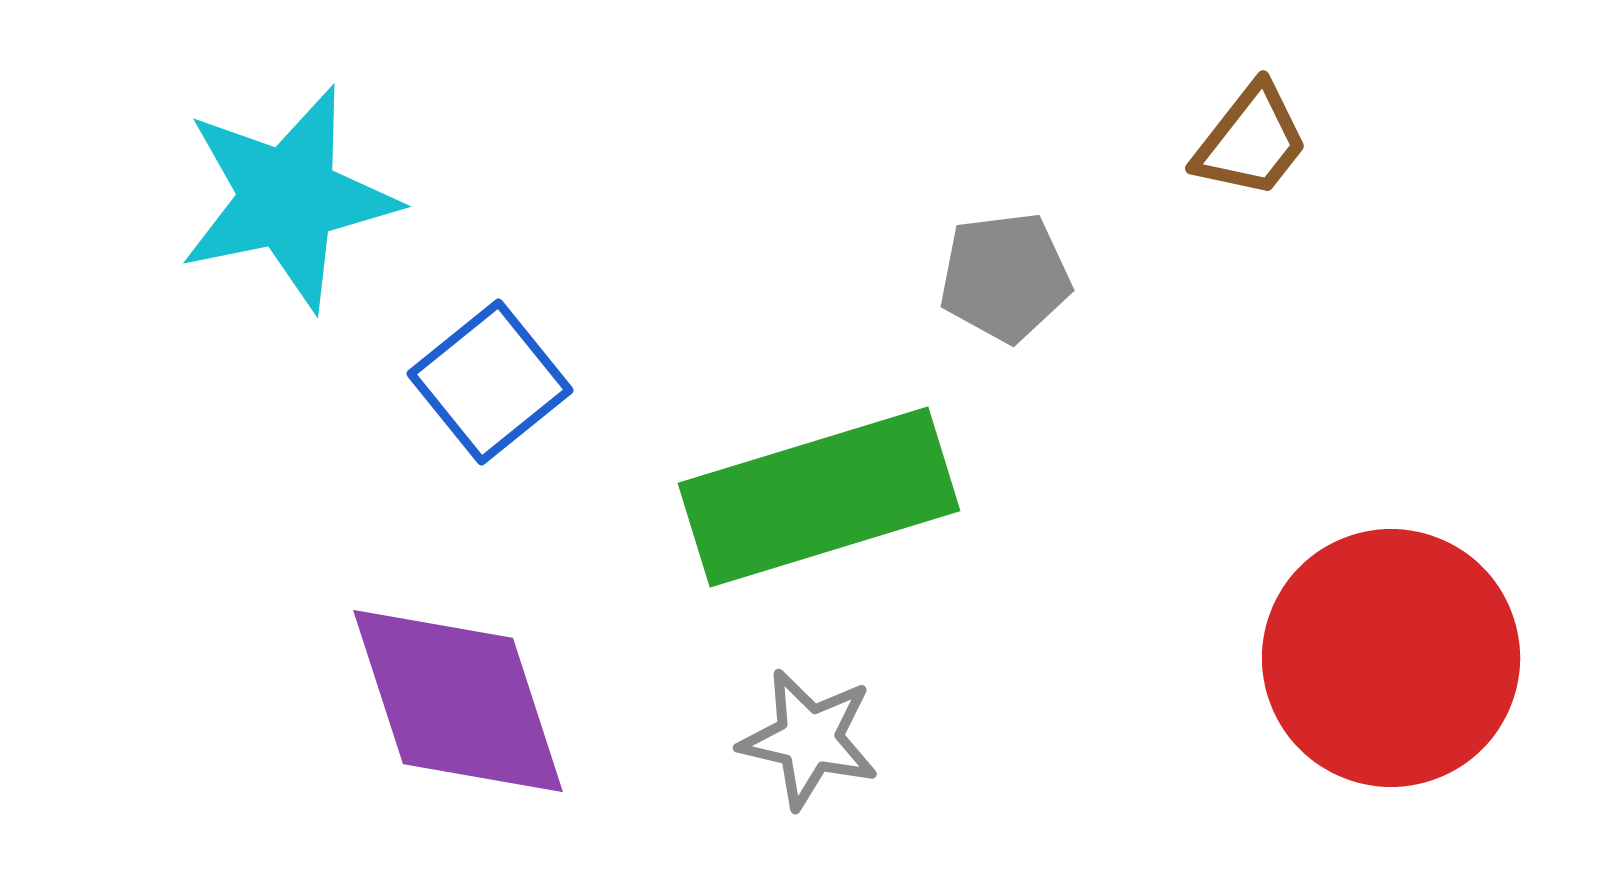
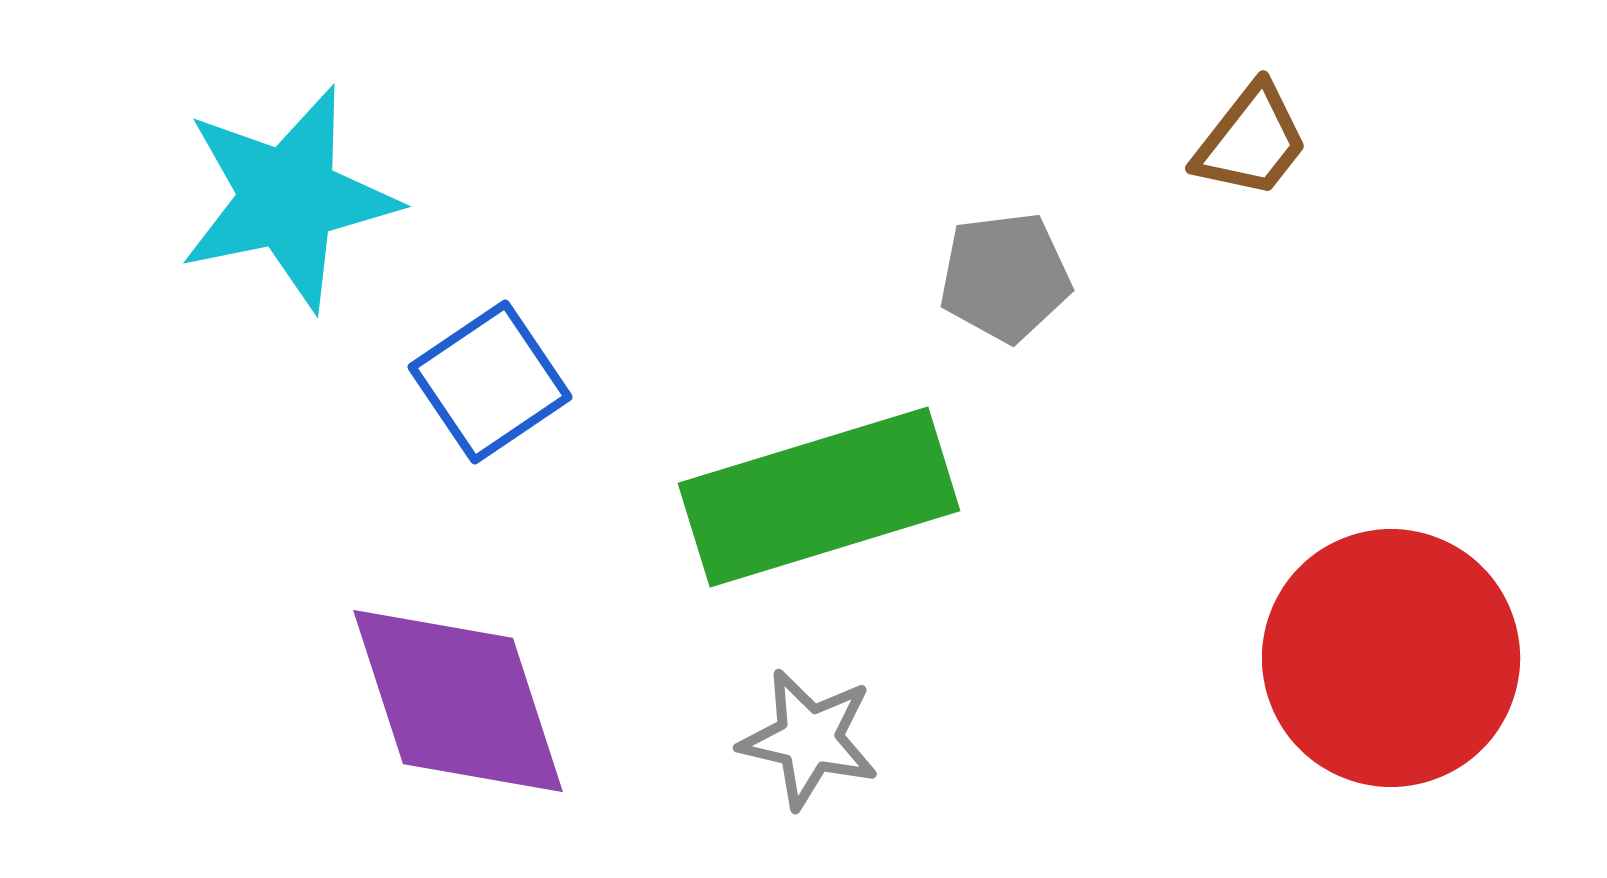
blue square: rotated 5 degrees clockwise
